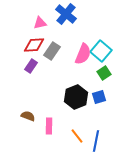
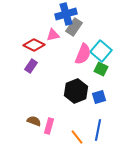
blue cross: rotated 35 degrees clockwise
pink triangle: moved 13 px right, 12 px down
red diamond: rotated 30 degrees clockwise
gray rectangle: moved 22 px right, 24 px up
green square: moved 3 px left, 4 px up; rotated 32 degrees counterclockwise
black hexagon: moved 6 px up
brown semicircle: moved 6 px right, 5 px down
pink rectangle: rotated 14 degrees clockwise
orange line: moved 1 px down
blue line: moved 2 px right, 11 px up
